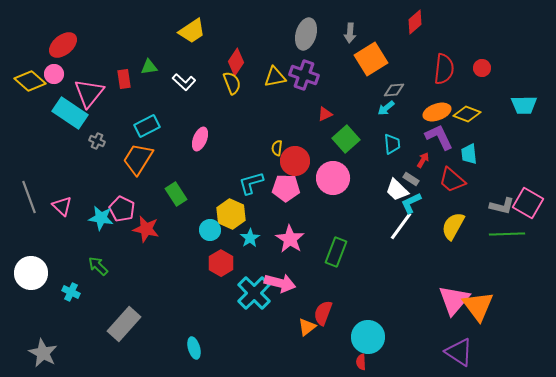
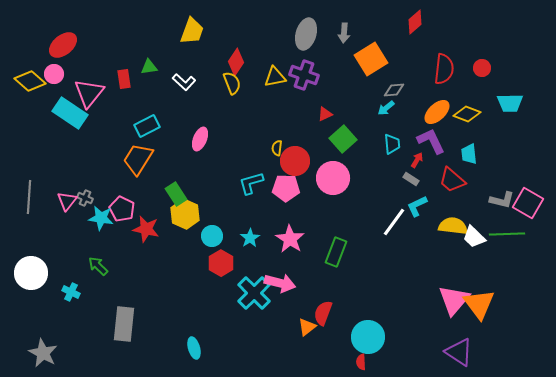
yellow trapezoid at (192, 31): rotated 36 degrees counterclockwise
gray arrow at (350, 33): moved 6 px left
cyan trapezoid at (524, 105): moved 14 px left, 2 px up
orange ellipse at (437, 112): rotated 24 degrees counterclockwise
purple L-shape at (439, 137): moved 8 px left, 4 px down
green square at (346, 139): moved 3 px left
gray cross at (97, 141): moved 12 px left, 57 px down
red arrow at (423, 160): moved 6 px left
white trapezoid at (397, 190): moved 77 px right, 47 px down
gray line at (29, 197): rotated 24 degrees clockwise
cyan L-shape at (411, 203): moved 6 px right, 3 px down
pink triangle at (62, 206): moved 5 px right, 5 px up; rotated 25 degrees clockwise
gray L-shape at (502, 206): moved 6 px up
yellow hexagon at (231, 214): moved 46 px left
white line at (401, 226): moved 7 px left, 4 px up
yellow semicircle at (453, 226): rotated 68 degrees clockwise
cyan circle at (210, 230): moved 2 px right, 6 px down
orange triangle at (478, 306): moved 1 px right, 2 px up
gray rectangle at (124, 324): rotated 36 degrees counterclockwise
